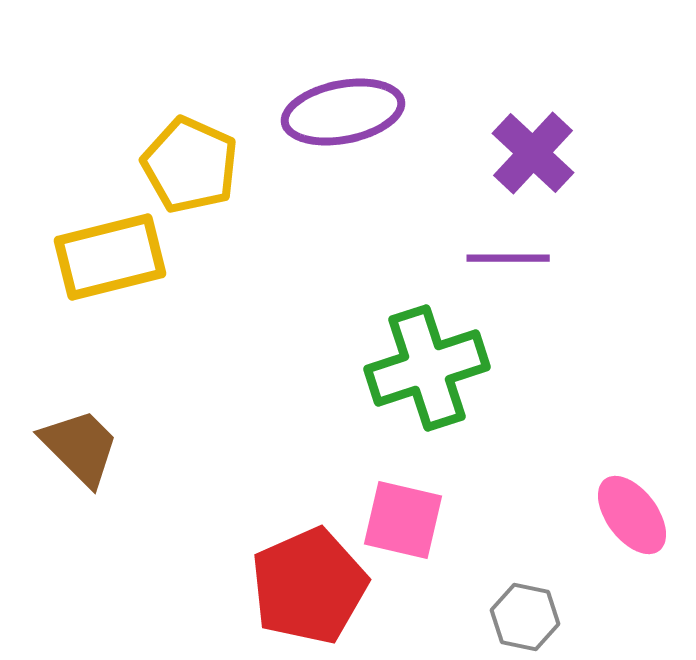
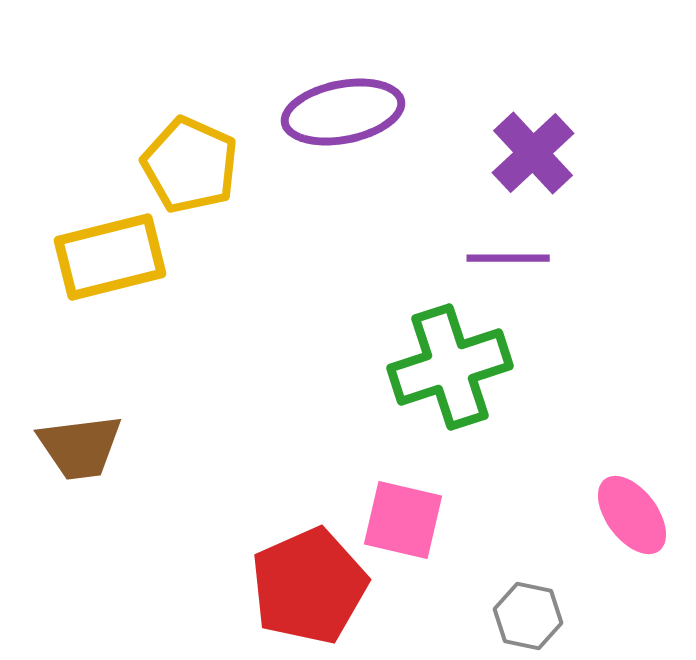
purple cross: rotated 4 degrees clockwise
green cross: moved 23 px right, 1 px up
brown trapezoid: rotated 128 degrees clockwise
gray hexagon: moved 3 px right, 1 px up
